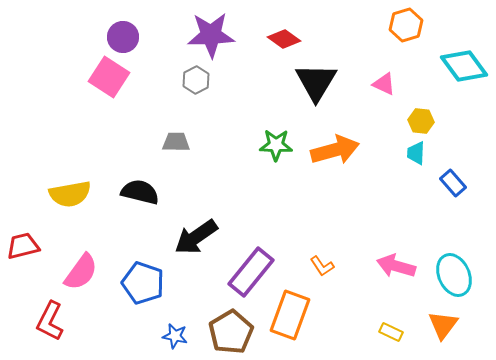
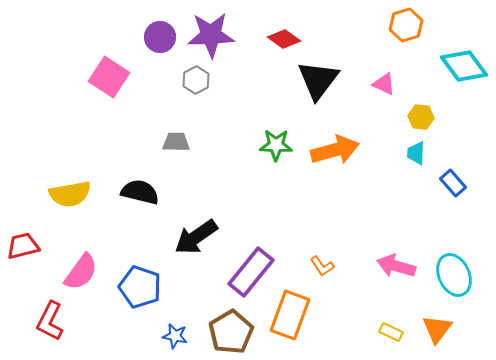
purple circle: moved 37 px right
black triangle: moved 2 px right, 2 px up; rotated 6 degrees clockwise
yellow hexagon: moved 4 px up
blue pentagon: moved 3 px left, 4 px down
orange triangle: moved 6 px left, 4 px down
